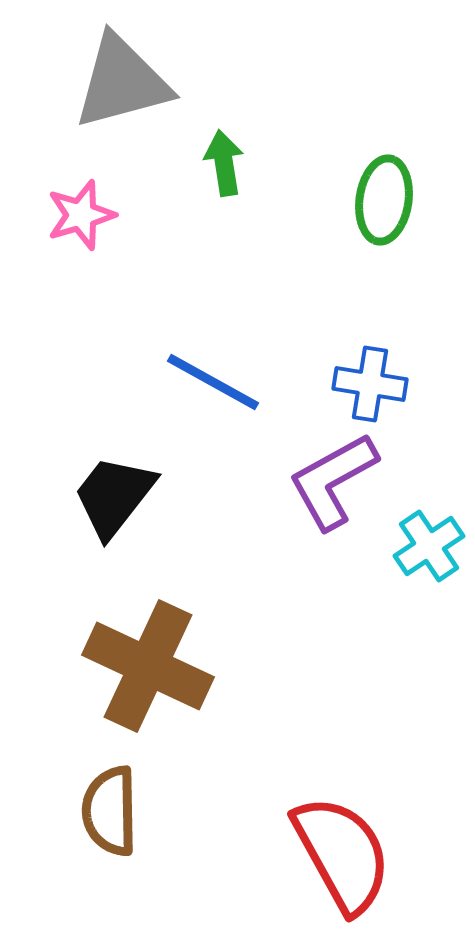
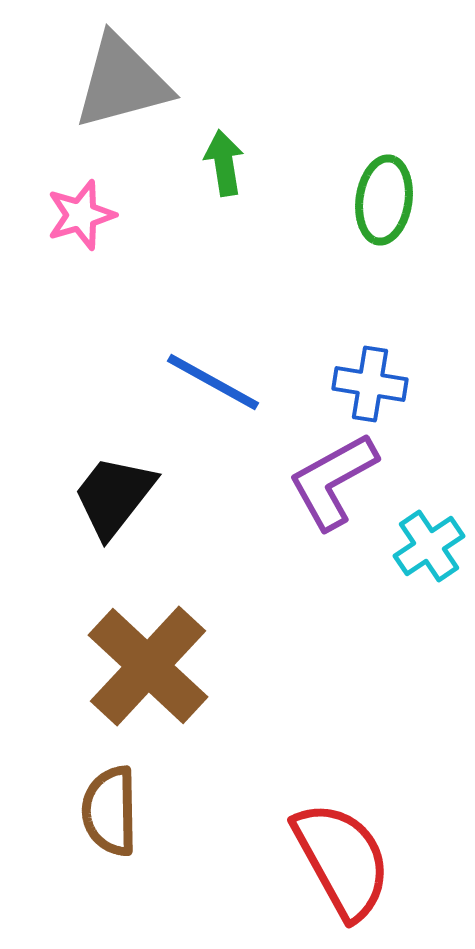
brown cross: rotated 18 degrees clockwise
red semicircle: moved 6 px down
